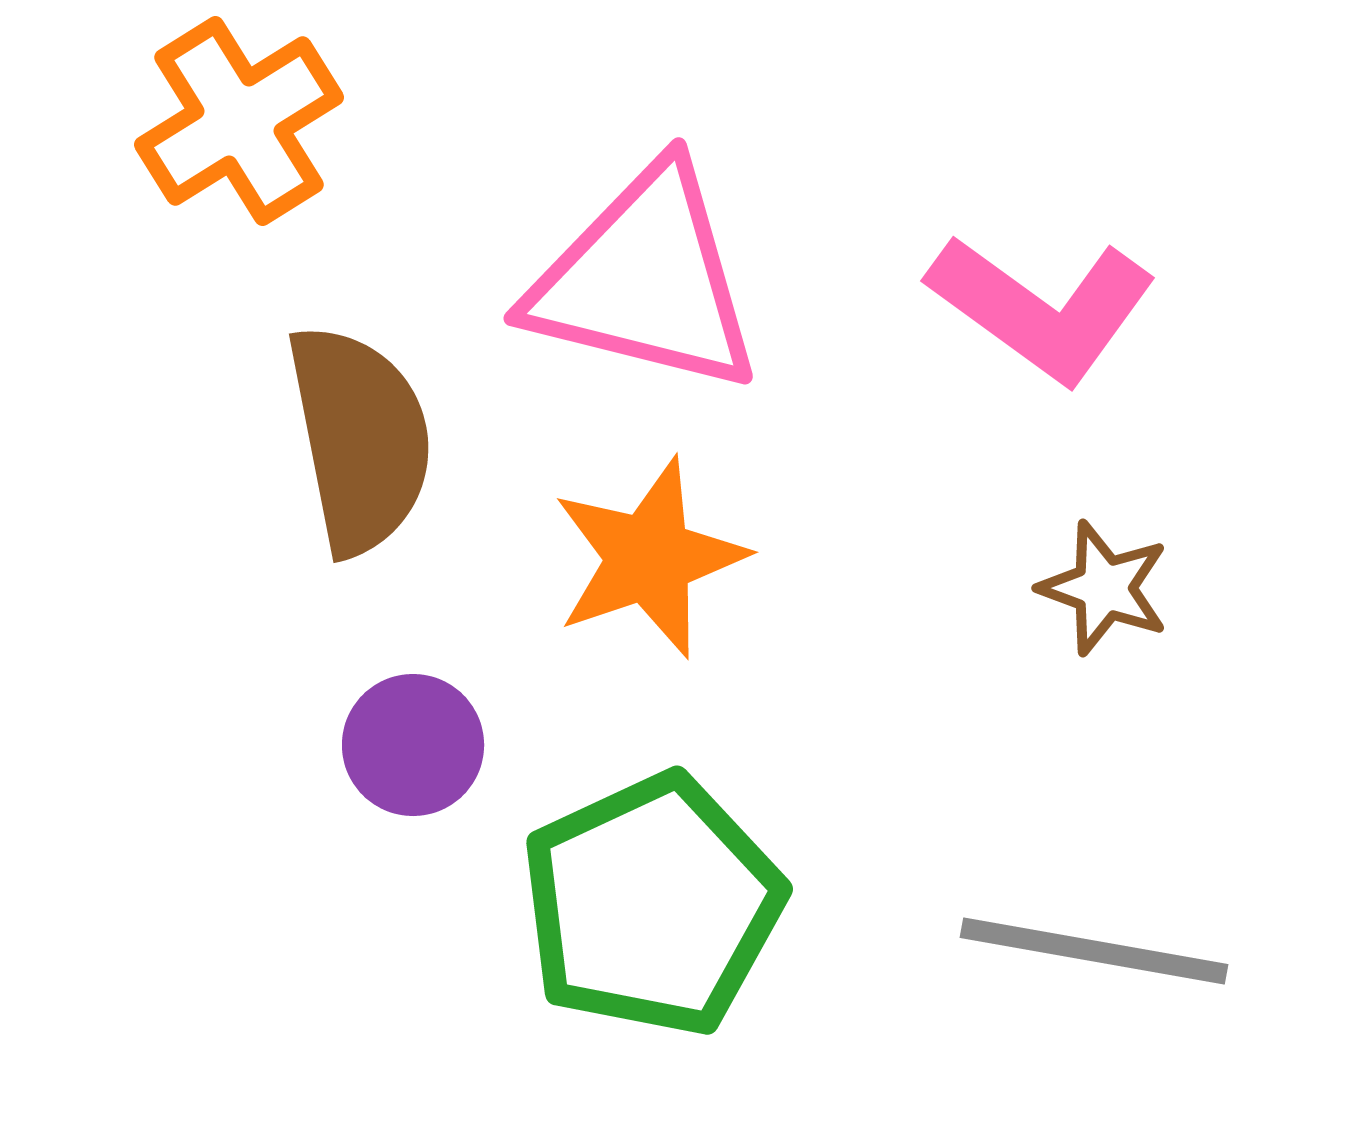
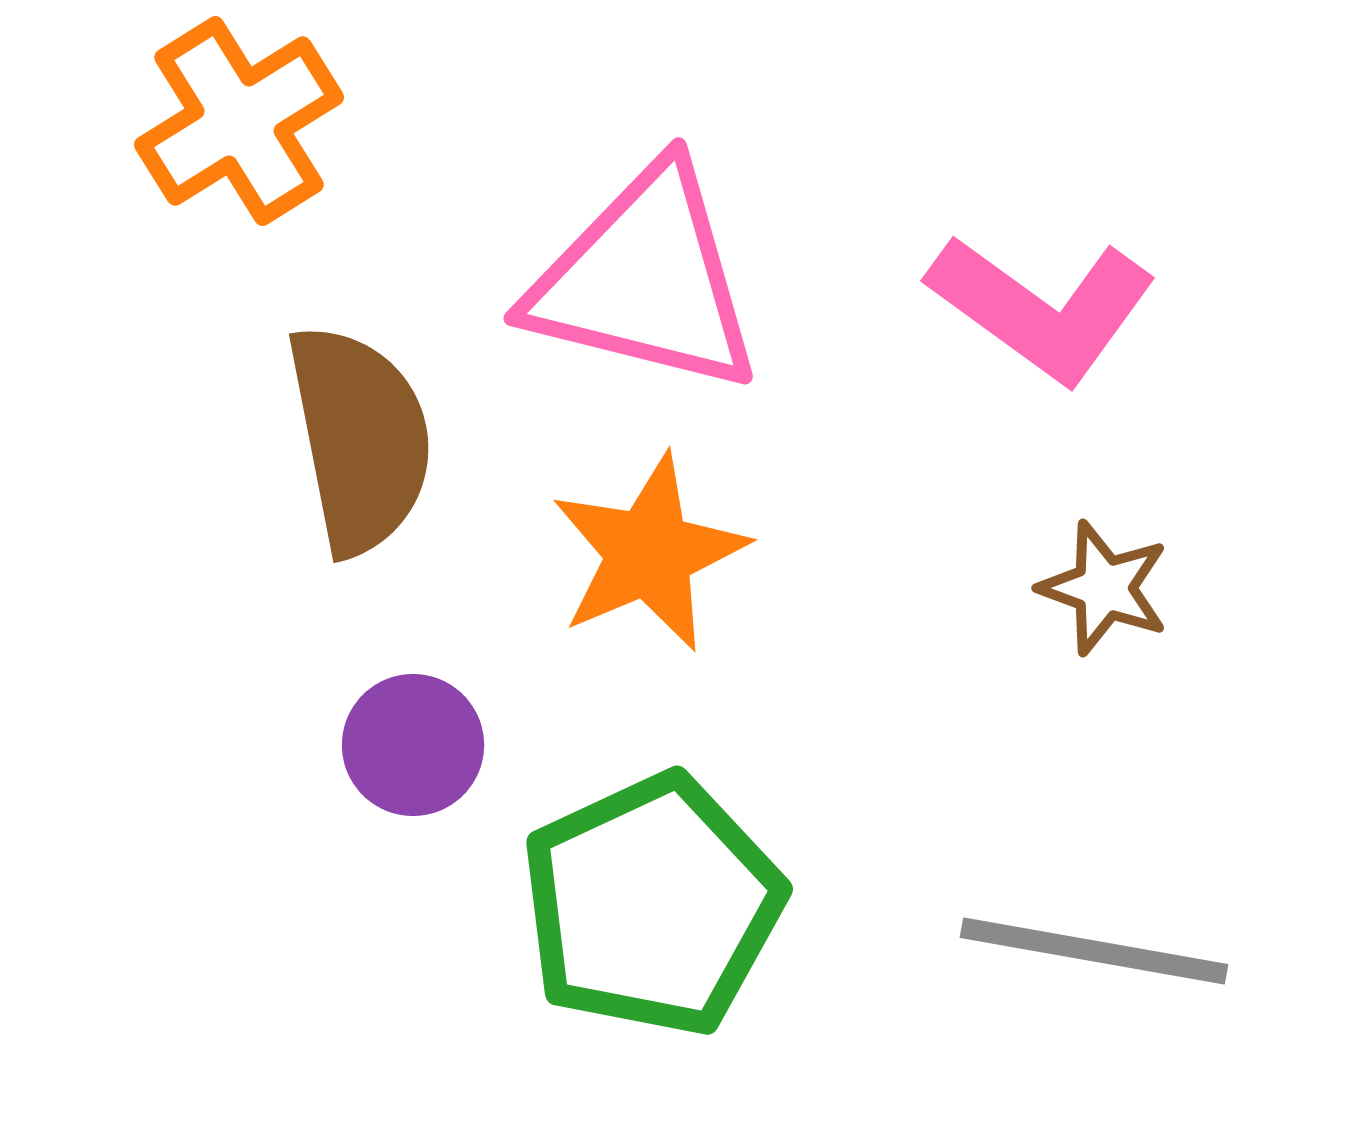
orange star: moved 5 px up; rotated 4 degrees counterclockwise
